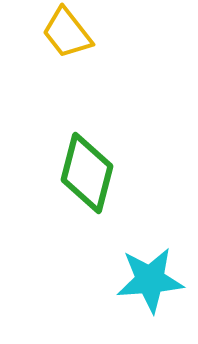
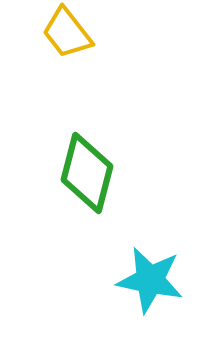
cyan star: rotated 16 degrees clockwise
